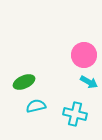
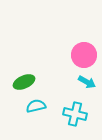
cyan arrow: moved 2 px left
